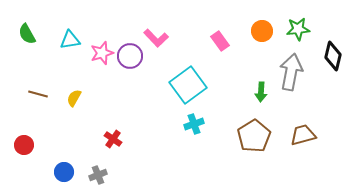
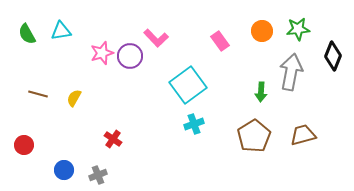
cyan triangle: moved 9 px left, 9 px up
black diamond: rotated 8 degrees clockwise
blue circle: moved 2 px up
